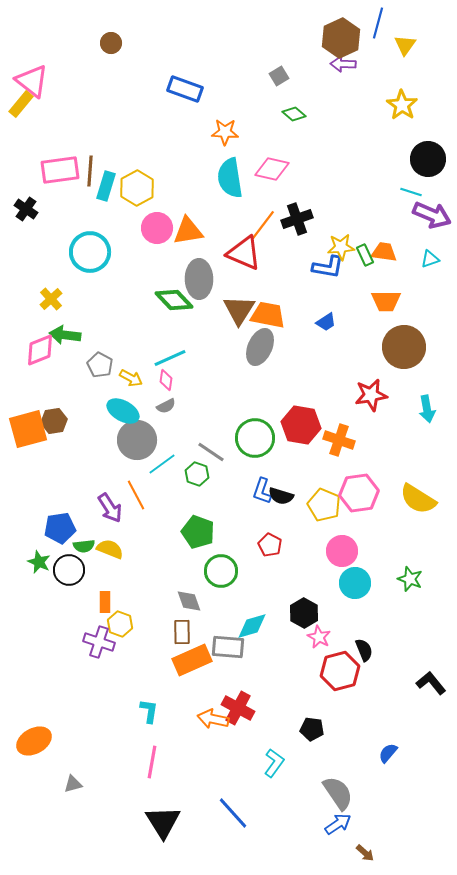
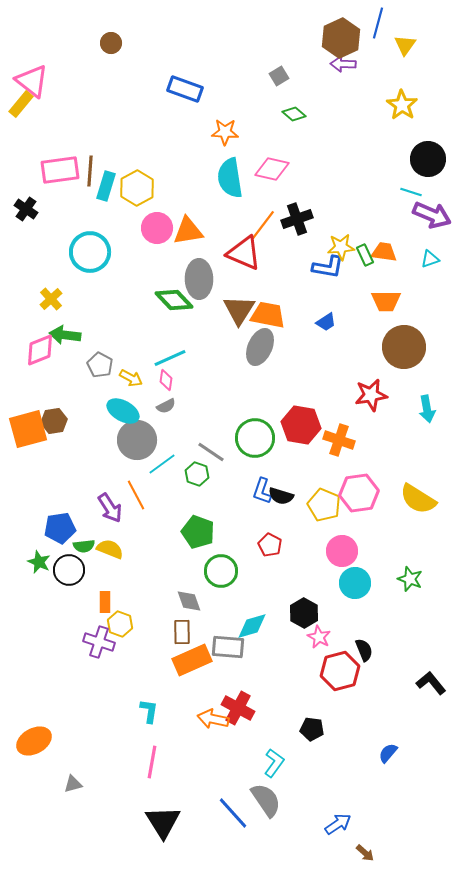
gray semicircle at (338, 793): moved 72 px left, 7 px down
